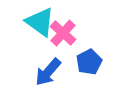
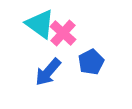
cyan triangle: moved 2 px down
blue pentagon: moved 2 px right
